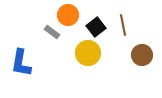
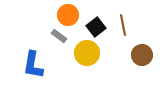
gray rectangle: moved 7 px right, 4 px down
yellow circle: moved 1 px left
blue L-shape: moved 12 px right, 2 px down
